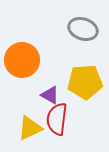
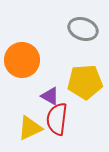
purple triangle: moved 1 px down
